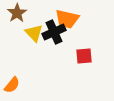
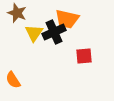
brown star: rotated 18 degrees counterclockwise
yellow triangle: rotated 18 degrees clockwise
orange semicircle: moved 1 px right, 5 px up; rotated 108 degrees clockwise
